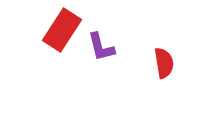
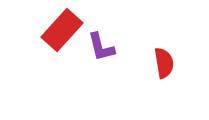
red rectangle: rotated 9 degrees clockwise
